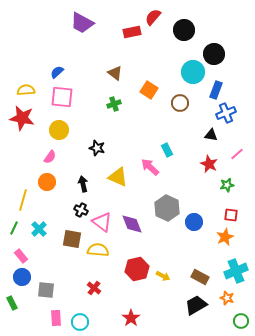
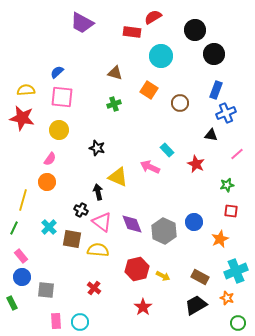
red semicircle at (153, 17): rotated 18 degrees clockwise
black circle at (184, 30): moved 11 px right
red rectangle at (132, 32): rotated 18 degrees clockwise
cyan circle at (193, 72): moved 32 px left, 16 px up
brown triangle at (115, 73): rotated 21 degrees counterclockwise
cyan rectangle at (167, 150): rotated 16 degrees counterclockwise
pink semicircle at (50, 157): moved 2 px down
red star at (209, 164): moved 13 px left
pink arrow at (150, 167): rotated 18 degrees counterclockwise
black arrow at (83, 184): moved 15 px right, 8 px down
gray hexagon at (167, 208): moved 3 px left, 23 px down
red square at (231, 215): moved 4 px up
cyan cross at (39, 229): moved 10 px right, 2 px up
orange star at (225, 237): moved 5 px left, 2 px down
pink rectangle at (56, 318): moved 3 px down
red star at (131, 318): moved 12 px right, 11 px up
green circle at (241, 321): moved 3 px left, 2 px down
